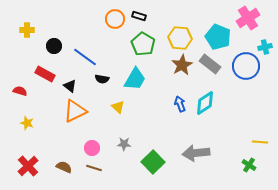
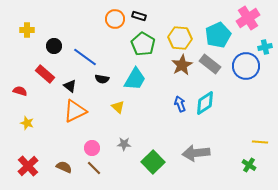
cyan pentagon: moved 2 px up; rotated 25 degrees clockwise
red rectangle: rotated 12 degrees clockwise
brown line: rotated 28 degrees clockwise
